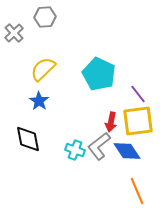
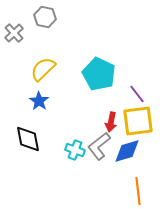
gray hexagon: rotated 15 degrees clockwise
purple line: moved 1 px left
blue diamond: rotated 72 degrees counterclockwise
orange line: moved 1 px right; rotated 16 degrees clockwise
